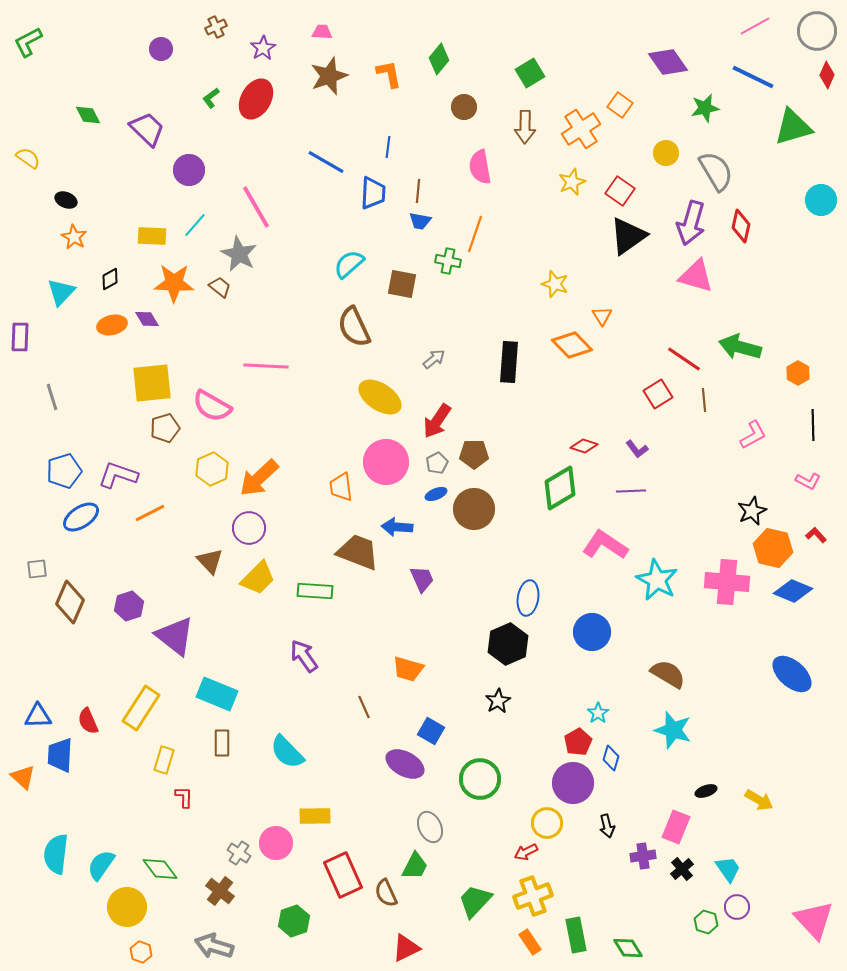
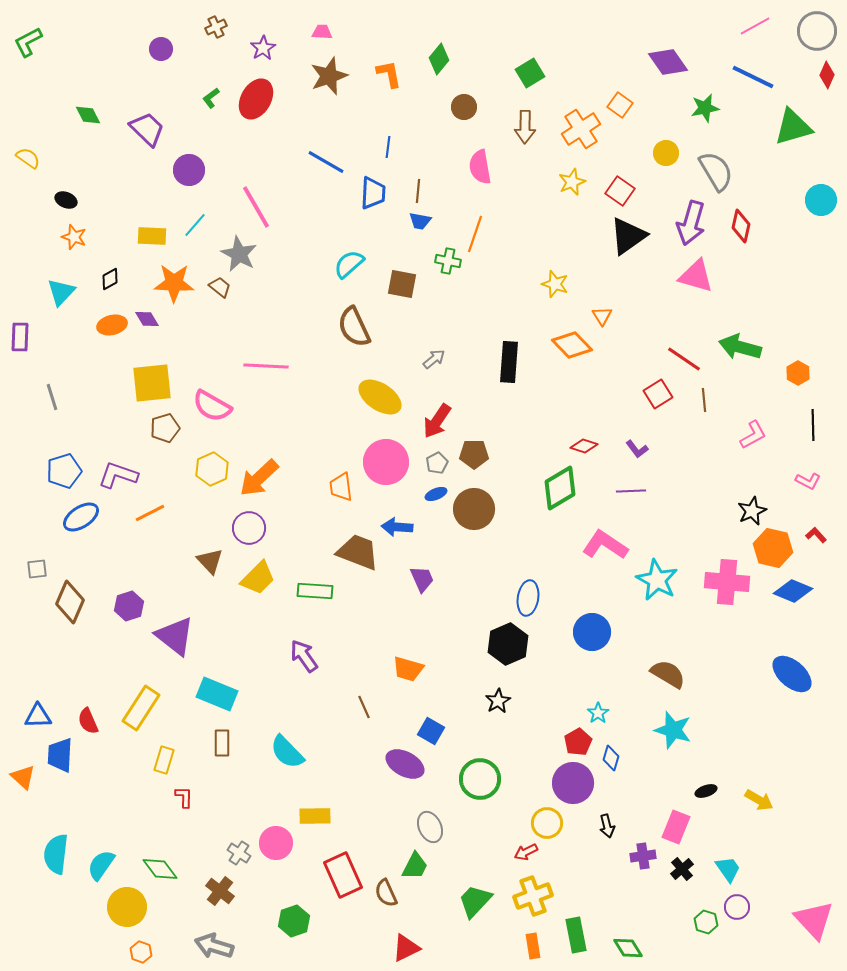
orange star at (74, 237): rotated 10 degrees counterclockwise
orange rectangle at (530, 942): moved 3 px right, 4 px down; rotated 25 degrees clockwise
